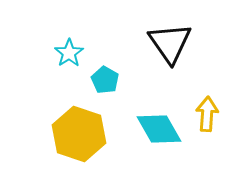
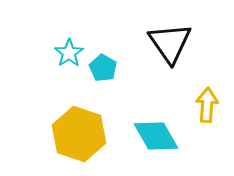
cyan pentagon: moved 2 px left, 12 px up
yellow arrow: moved 9 px up
cyan diamond: moved 3 px left, 7 px down
